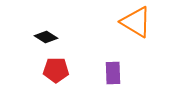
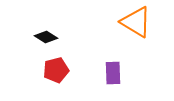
red pentagon: rotated 15 degrees counterclockwise
